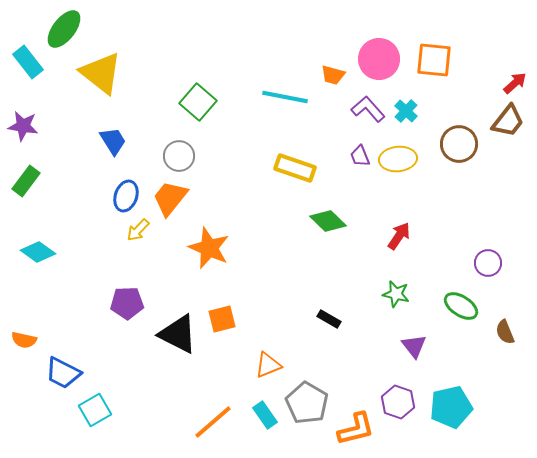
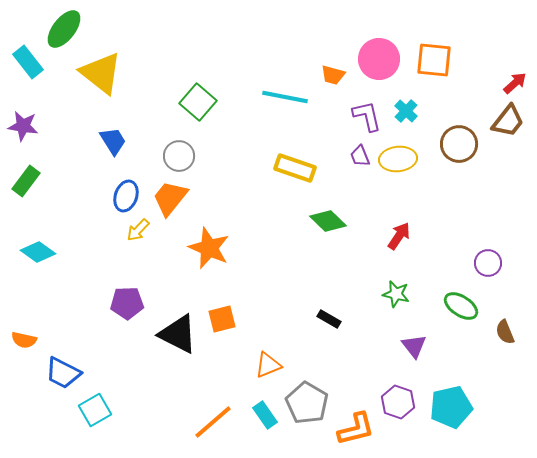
purple L-shape at (368, 109): moved 1 px left, 7 px down; rotated 28 degrees clockwise
